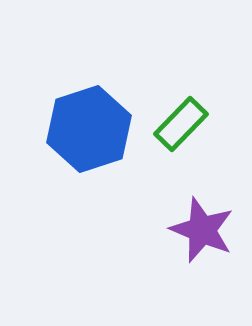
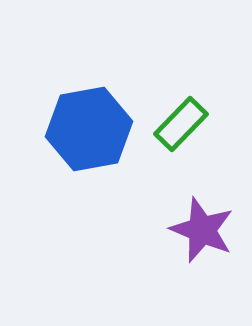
blue hexagon: rotated 8 degrees clockwise
